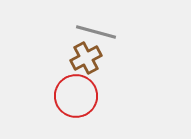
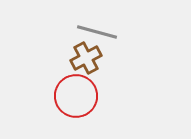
gray line: moved 1 px right
